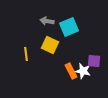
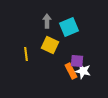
gray arrow: rotated 80 degrees clockwise
purple square: moved 17 px left
